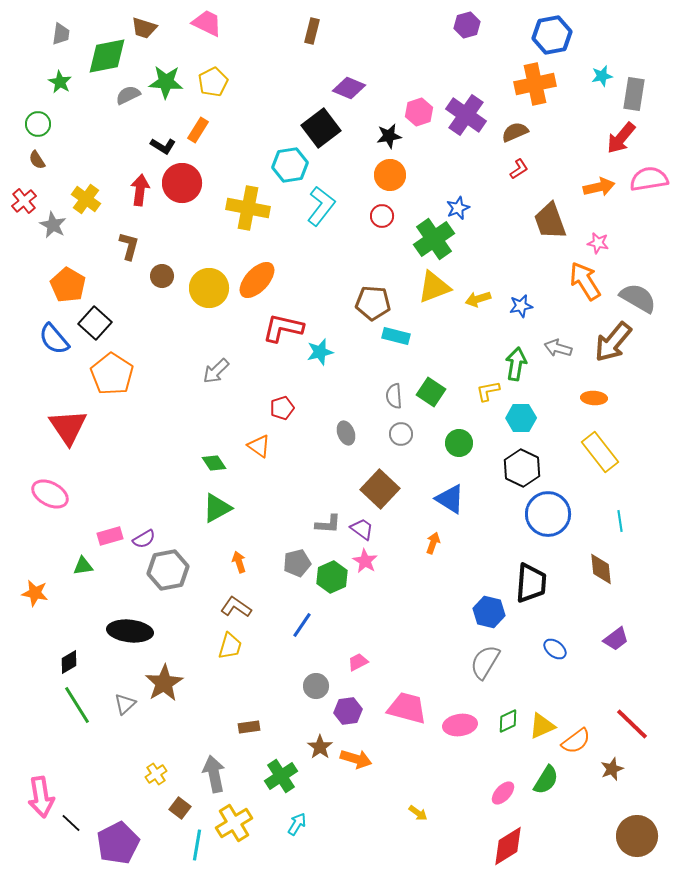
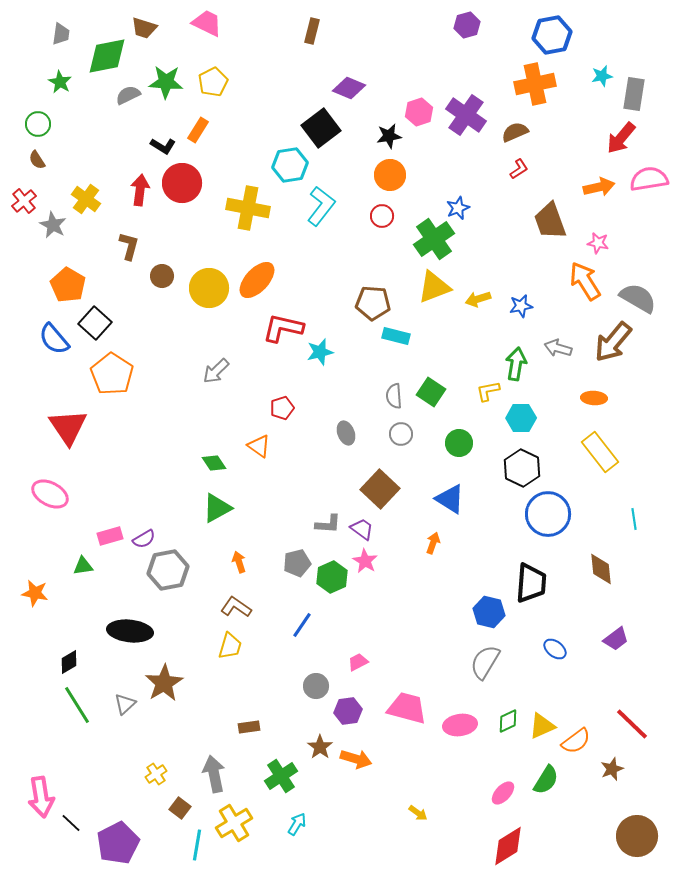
cyan line at (620, 521): moved 14 px right, 2 px up
